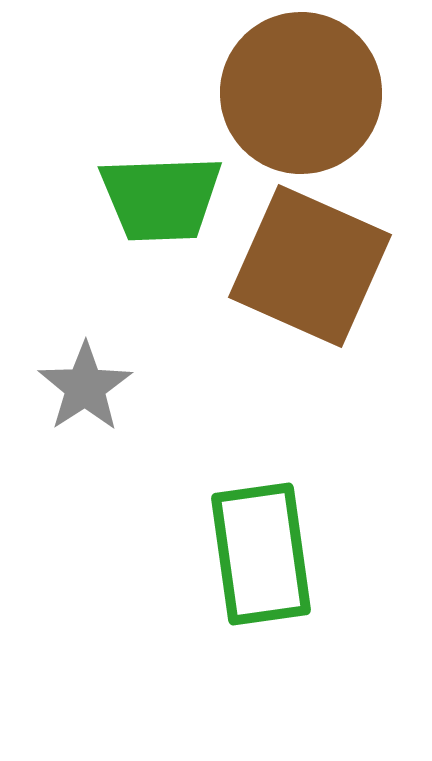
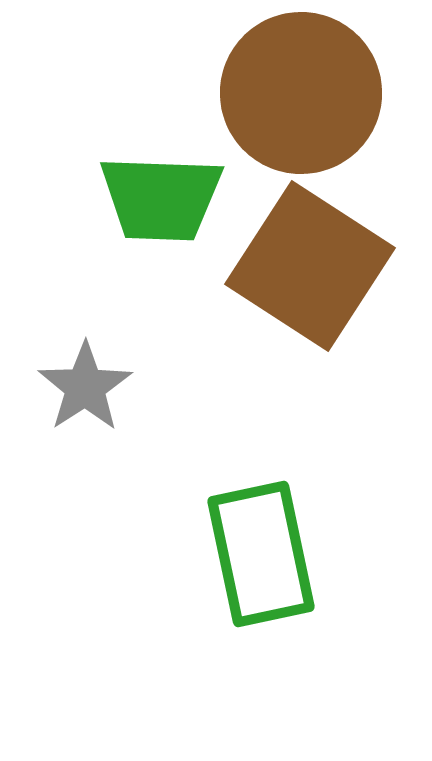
green trapezoid: rotated 4 degrees clockwise
brown square: rotated 9 degrees clockwise
green rectangle: rotated 4 degrees counterclockwise
